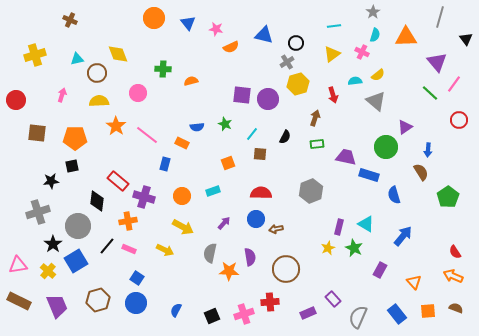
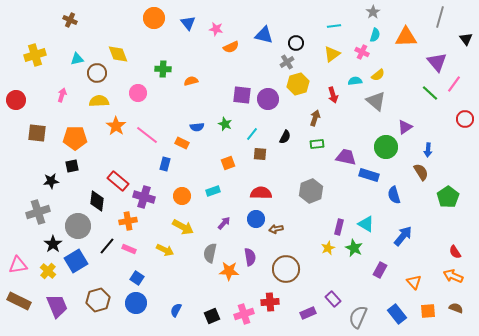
red circle at (459, 120): moved 6 px right, 1 px up
